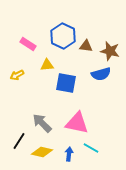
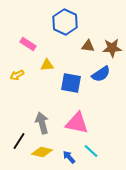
blue hexagon: moved 2 px right, 14 px up
brown triangle: moved 2 px right
brown star: moved 2 px right, 3 px up; rotated 18 degrees counterclockwise
blue semicircle: rotated 18 degrees counterclockwise
blue square: moved 5 px right
gray arrow: rotated 30 degrees clockwise
cyan line: moved 3 px down; rotated 14 degrees clockwise
blue arrow: moved 3 px down; rotated 48 degrees counterclockwise
